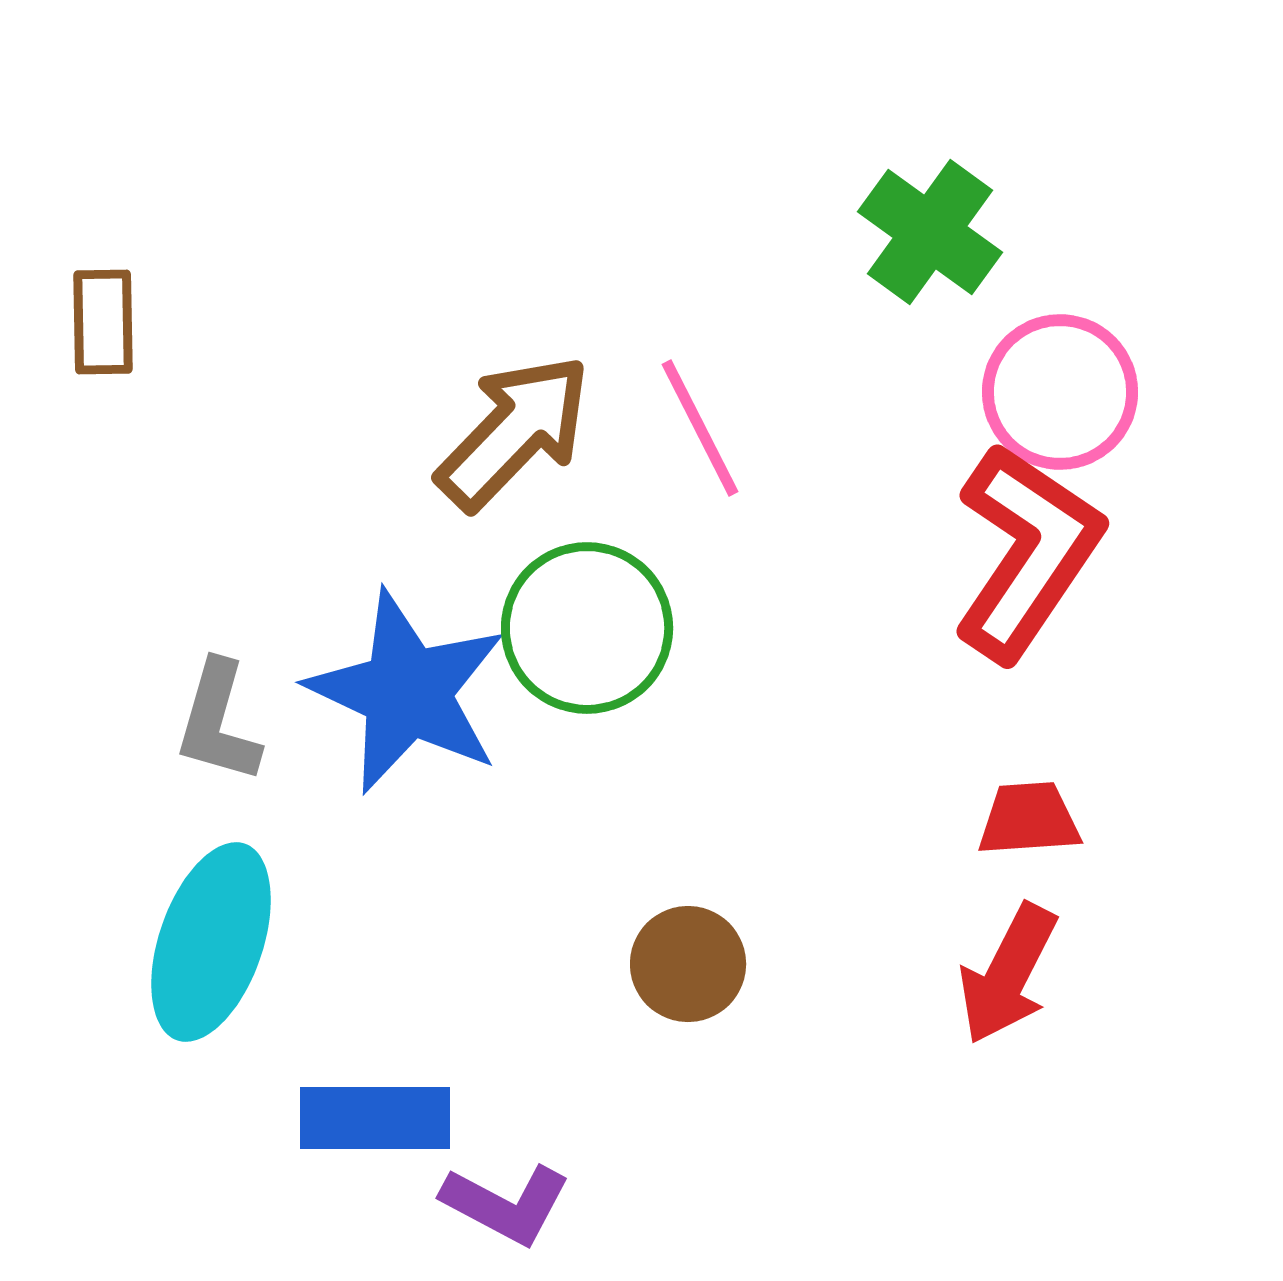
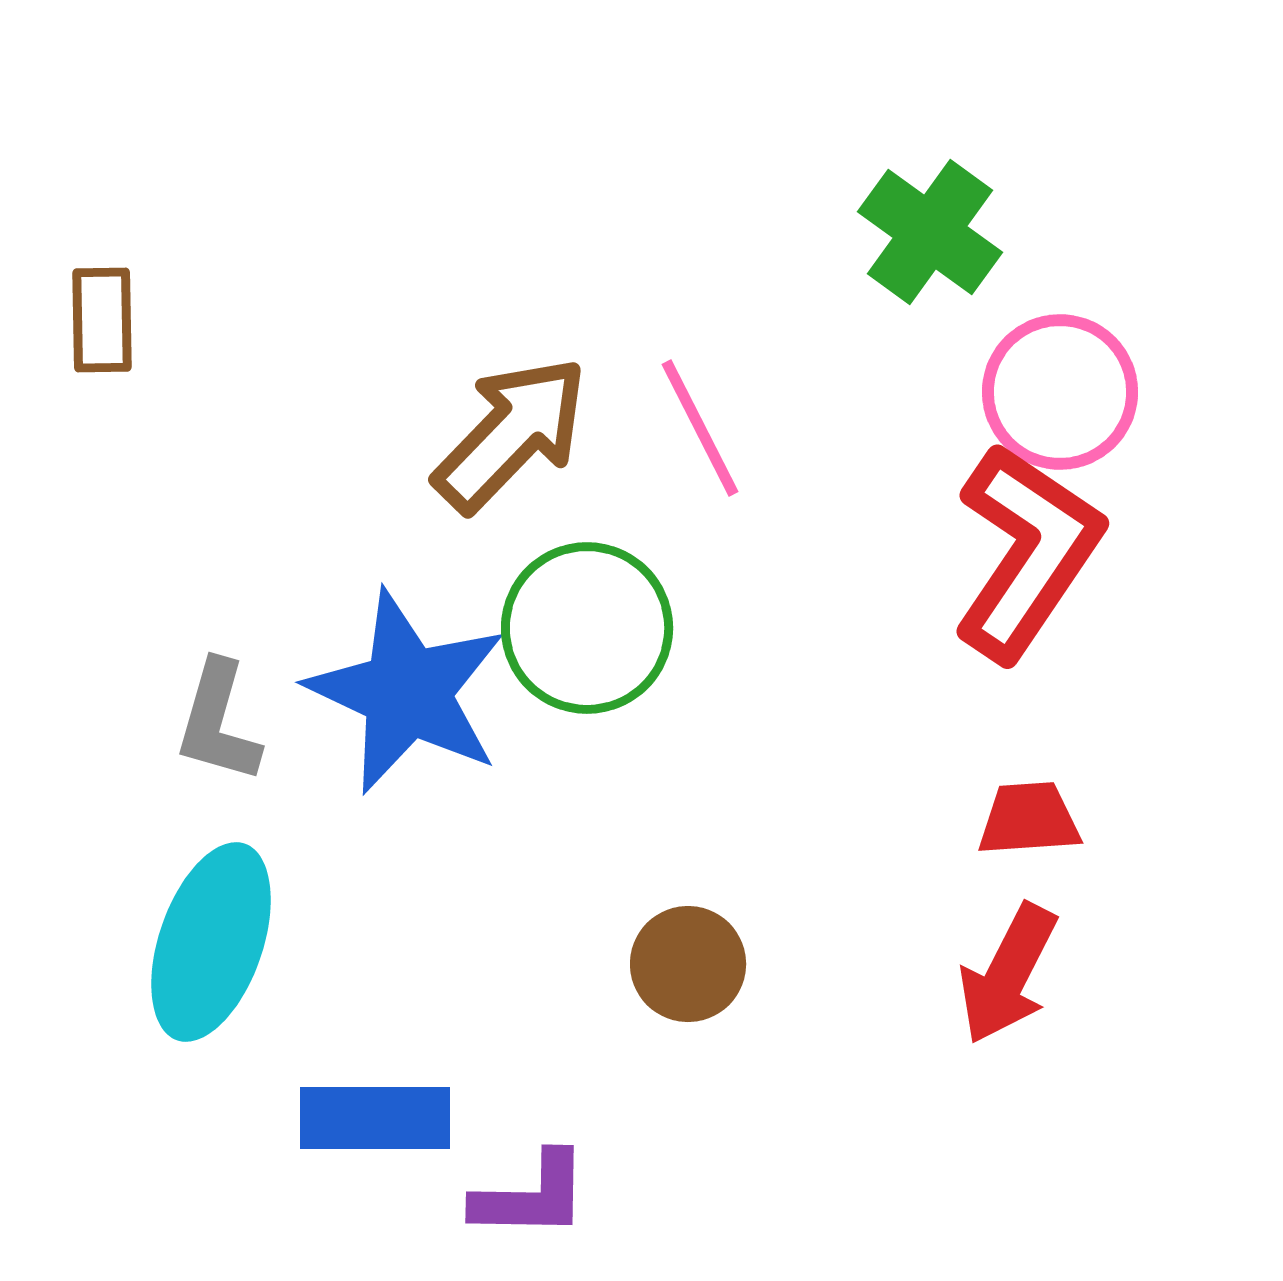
brown rectangle: moved 1 px left, 2 px up
brown arrow: moved 3 px left, 2 px down
purple L-shape: moved 25 px right, 8 px up; rotated 27 degrees counterclockwise
